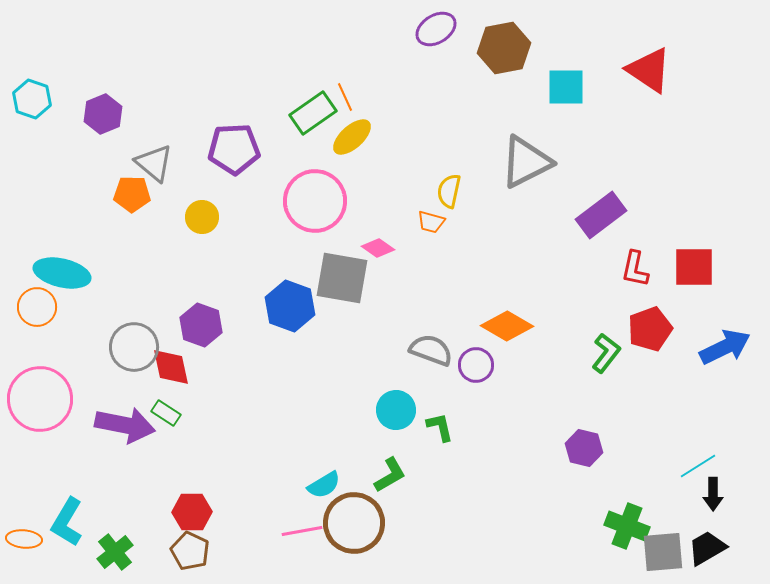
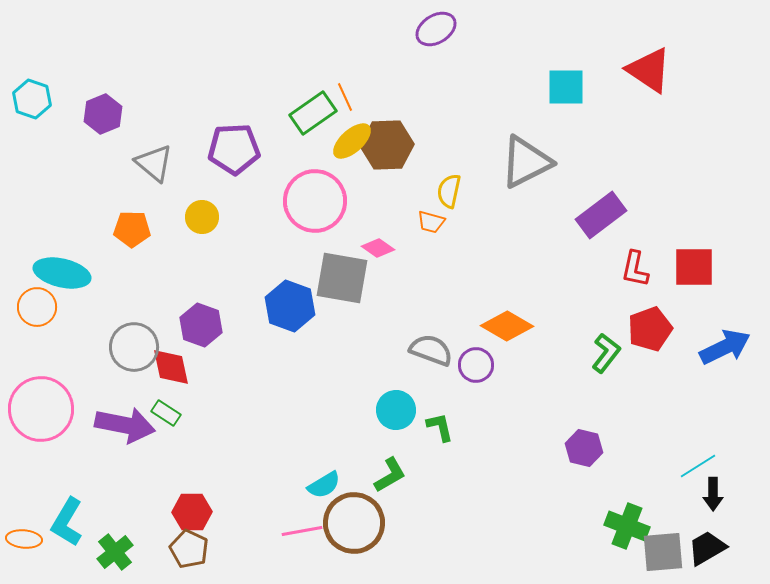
brown hexagon at (504, 48): moved 117 px left, 97 px down; rotated 9 degrees clockwise
yellow ellipse at (352, 137): moved 4 px down
orange pentagon at (132, 194): moved 35 px down
pink circle at (40, 399): moved 1 px right, 10 px down
brown pentagon at (190, 551): moved 1 px left, 2 px up
